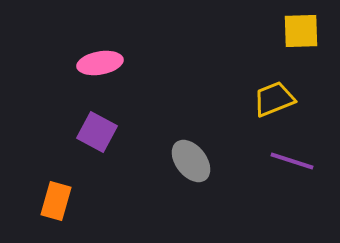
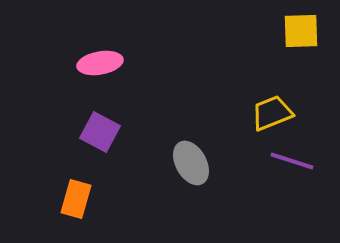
yellow trapezoid: moved 2 px left, 14 px down
purple square: moved 3 px right
gray ellipse: moved 2 px down; rotated 9 degrees clockwise
orange rectangle: moved 20 px right, 2 px up
